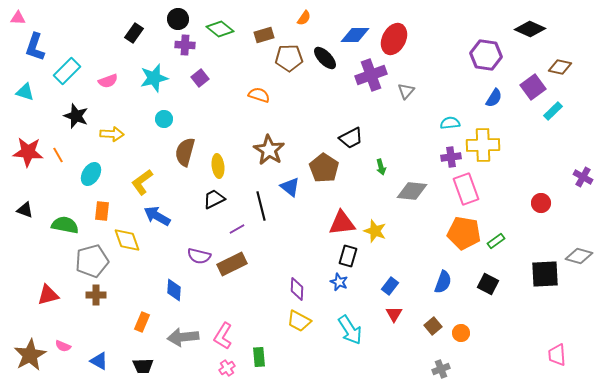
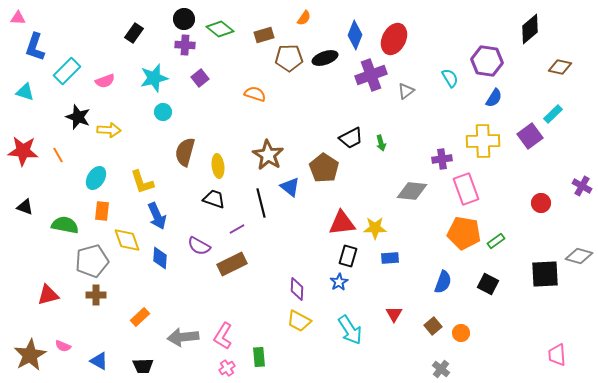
black circle at (178, 19): moved 6 px right
black diamond at (530, 29): rotated 64 degrees counterclockwise
blue diamond at (355, 35): rotated 68 degrees counterclockwise
purple hexagon at (486, 55): moved 1 px right, 6 px down
black ellipse at (325, 58): rotated 65 degrees counterclockwise
pink semicircle at (108, 81): moved 3 px left
purple square at (533, 87): moved 3 px left, 49 px down
gray triangle at (406, 91): rotated 12 degrees clockwise
orange semicircle at (259, 95): moved 4 px left, 1 px up
cyan rectangle at (553, 111): moved 3 px down
black star at (76, 116): moved 2 px right, 1 px down
cyan circle at (164, 119): moved 1 px left, 7 px up
cyan semicircle at (450, 123): moved 45 px up; rotated 66 degrees clockwise
yellow arrow at (112, 134): moved 3 px left, 4 px up
yellow cross at (483, 145): moved 4 px up
brown star at (269, 150): moved 1 px left, 5 px down
red star at (28, 152): moved 5 px left, 1 px up
purple cross at (451, 157): moved 9 px left, 2 px down
green arrow at (381, 167): moved 24 px up
cyan ellipse at (91, 174): moved 5 px right, 4 px down
purple cross at (583, 177): moved 1 px left, 9 px down
yellow L-shape at (142, 182): rotated 72 degrees counterclockwise
black trapezoid at (214, 199): rotated 45 degrees clockwise
black line at (261, 206): moved 3 px up
black triangle at (25, 210): moved 3 px up
blue arrow at (157, 216): rotated 144 degrees counterclockwise
yellow star at (375, 231): moved 3 px up; rotated 20 degrees counterclockwise
purple semicircle at (199, 256): moved 10 px up; rotated 15 degrees clockwise
blue star at (339, 282): rotated 18 degrees clockwise
blue rectangle at (390, 286): moved 28 px up; rotated 48 degrees clockwise
blue diamond at (174, 290): moved 14 px left, 32 px up
orange rectangle at (142, 322): moved 2 px left, 5 px up; rotated 24 degrees clockwise
gray cross at (441, 369): rotated 30 degrees counterclockwise
